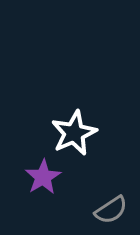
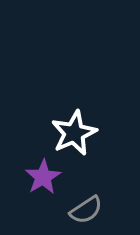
gray semicircle: moved 25 px left
